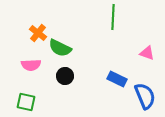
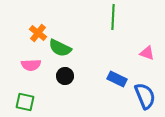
green square: moved 1 px left
